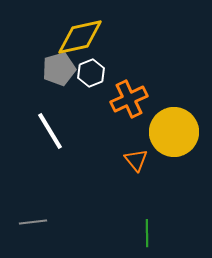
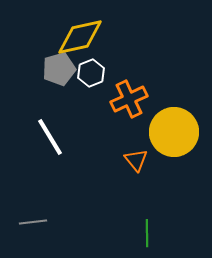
white line: moved 6 px down
